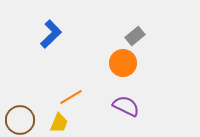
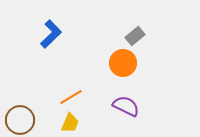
yellow trapezoid: moved 11 px right
